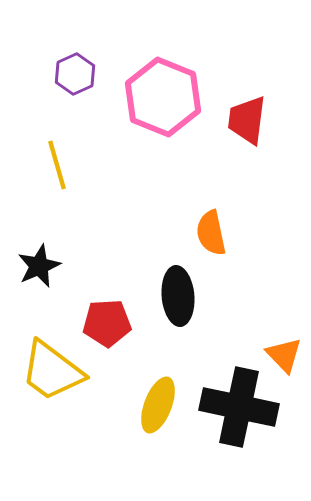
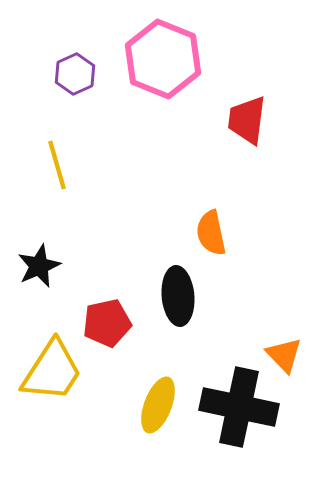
pink hexagon: moved 38 px up
red pentagon: rotated 9 degrees counterclockwise
yellow trapezoid: rotated 94 degrees counterclockwise
